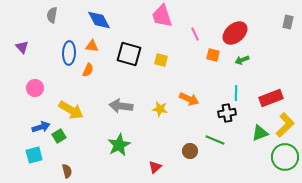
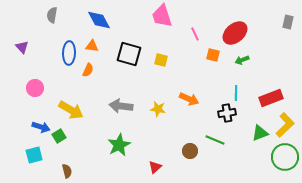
yellow star: moved 2 px left
blue arrow: rotated 36 degrees clockwise
